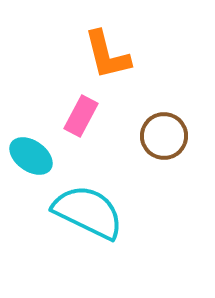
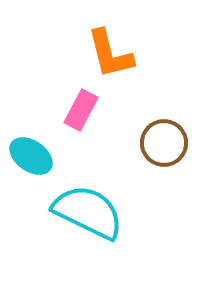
orange L-shape: moved 3 px right, 1 px up
pink rectangle: moved 6 px up
brown circle: moved 7 px down
